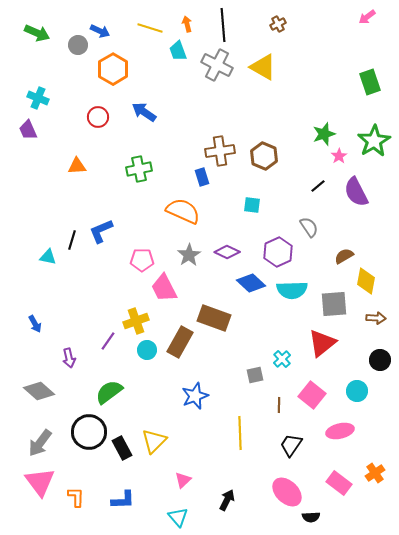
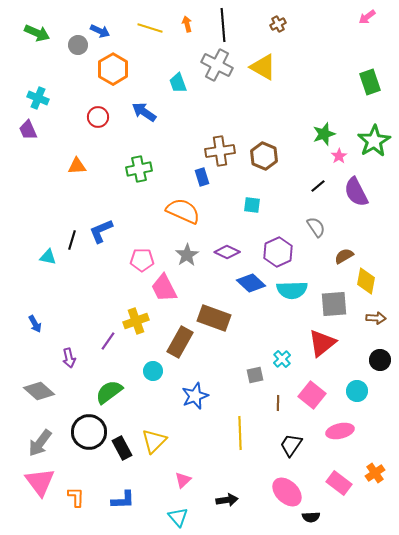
cyan trapezoid at (178, 51): moved 32 px down
gray semicircle at (309, 227): moved 7 px right
gray star at (189, 255): moved 2 px left
cyan circle at (147, 350): moved 6 px right, 21 px down
brown line at (279, 405): moved 1 px left, 2 px up
black arrow at (227, 500): rotated 55 degrees clockwise
